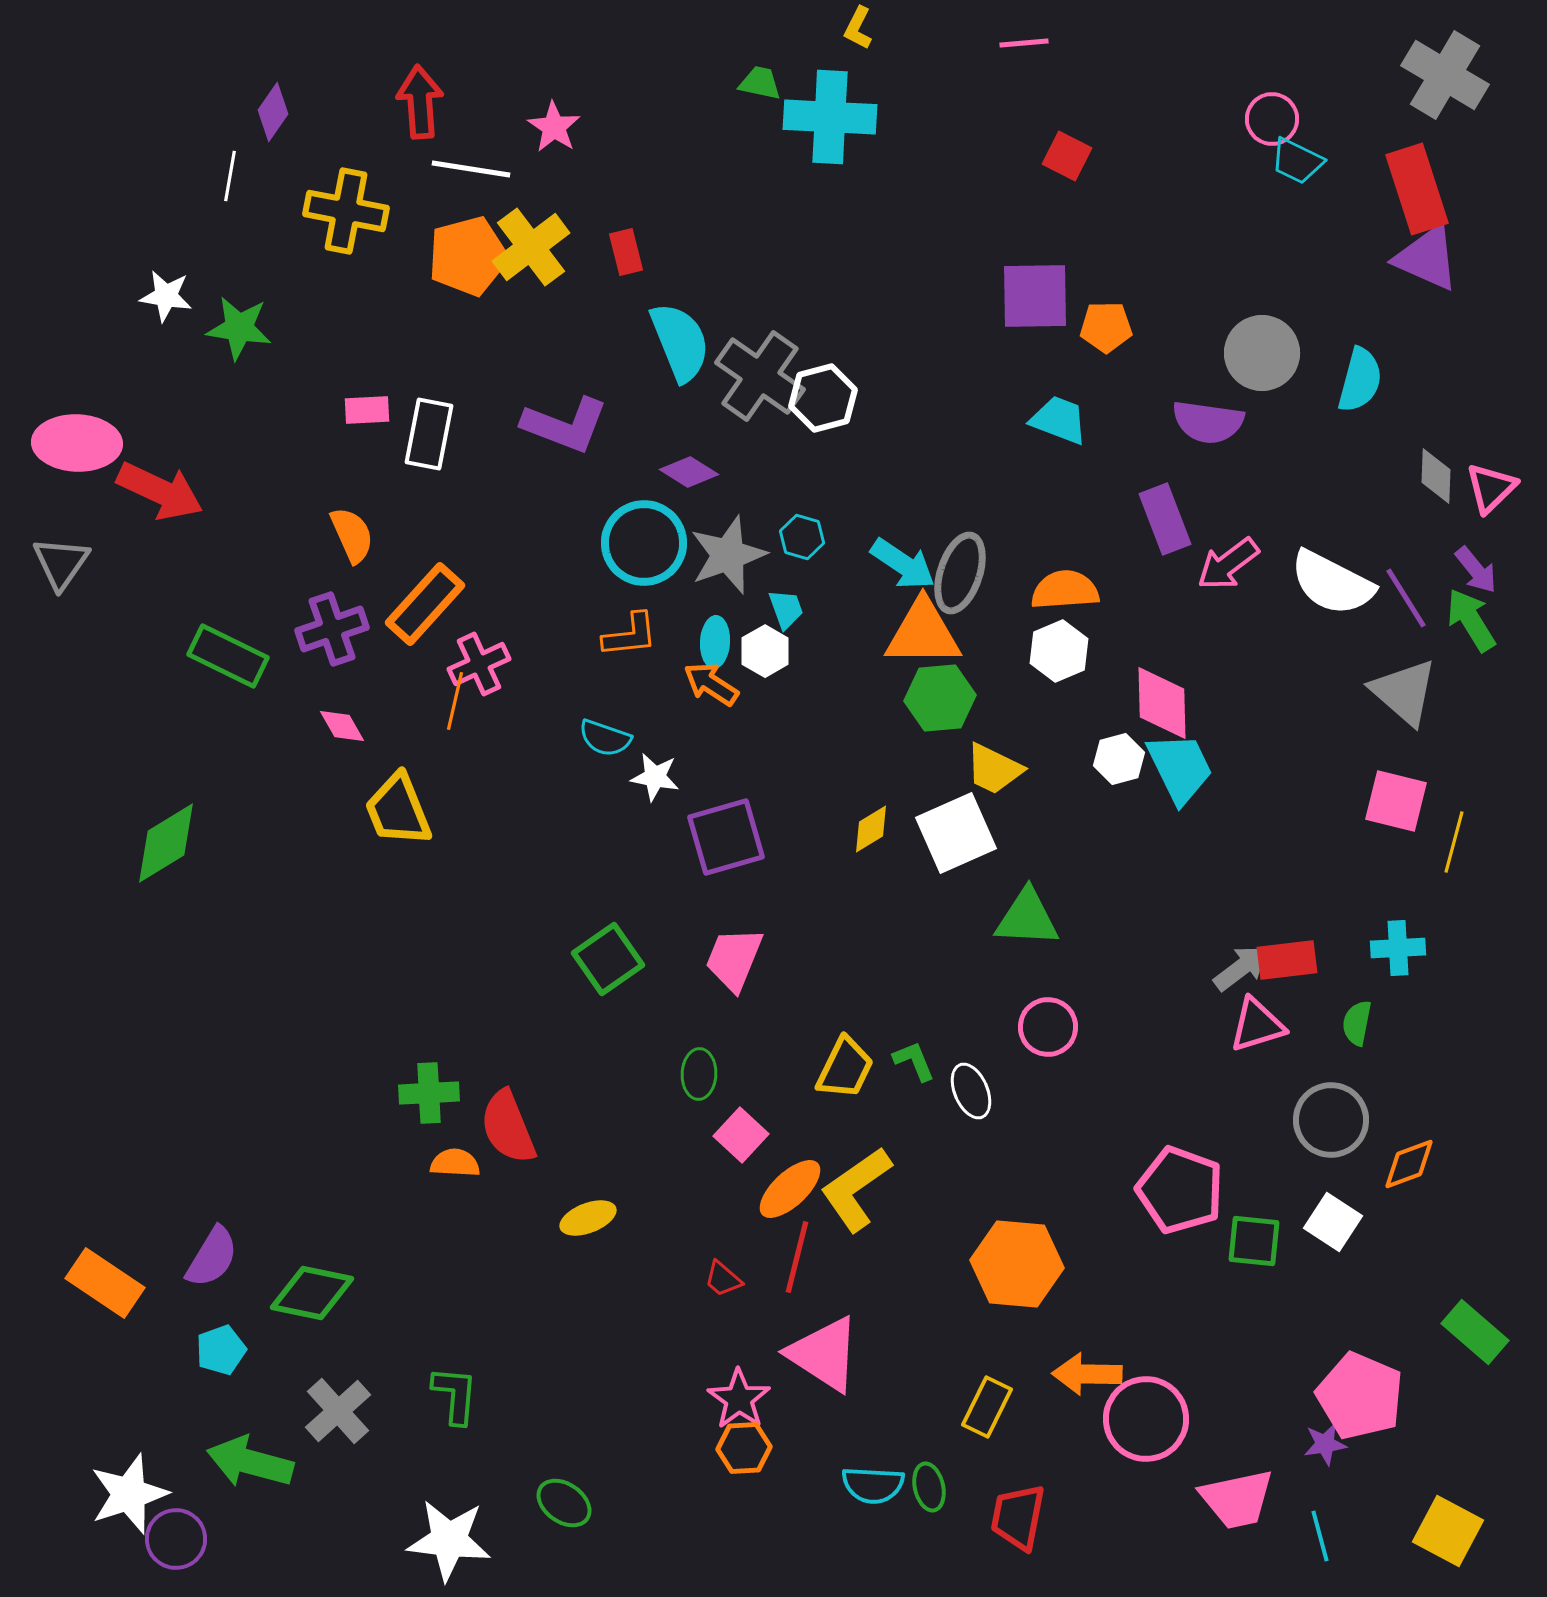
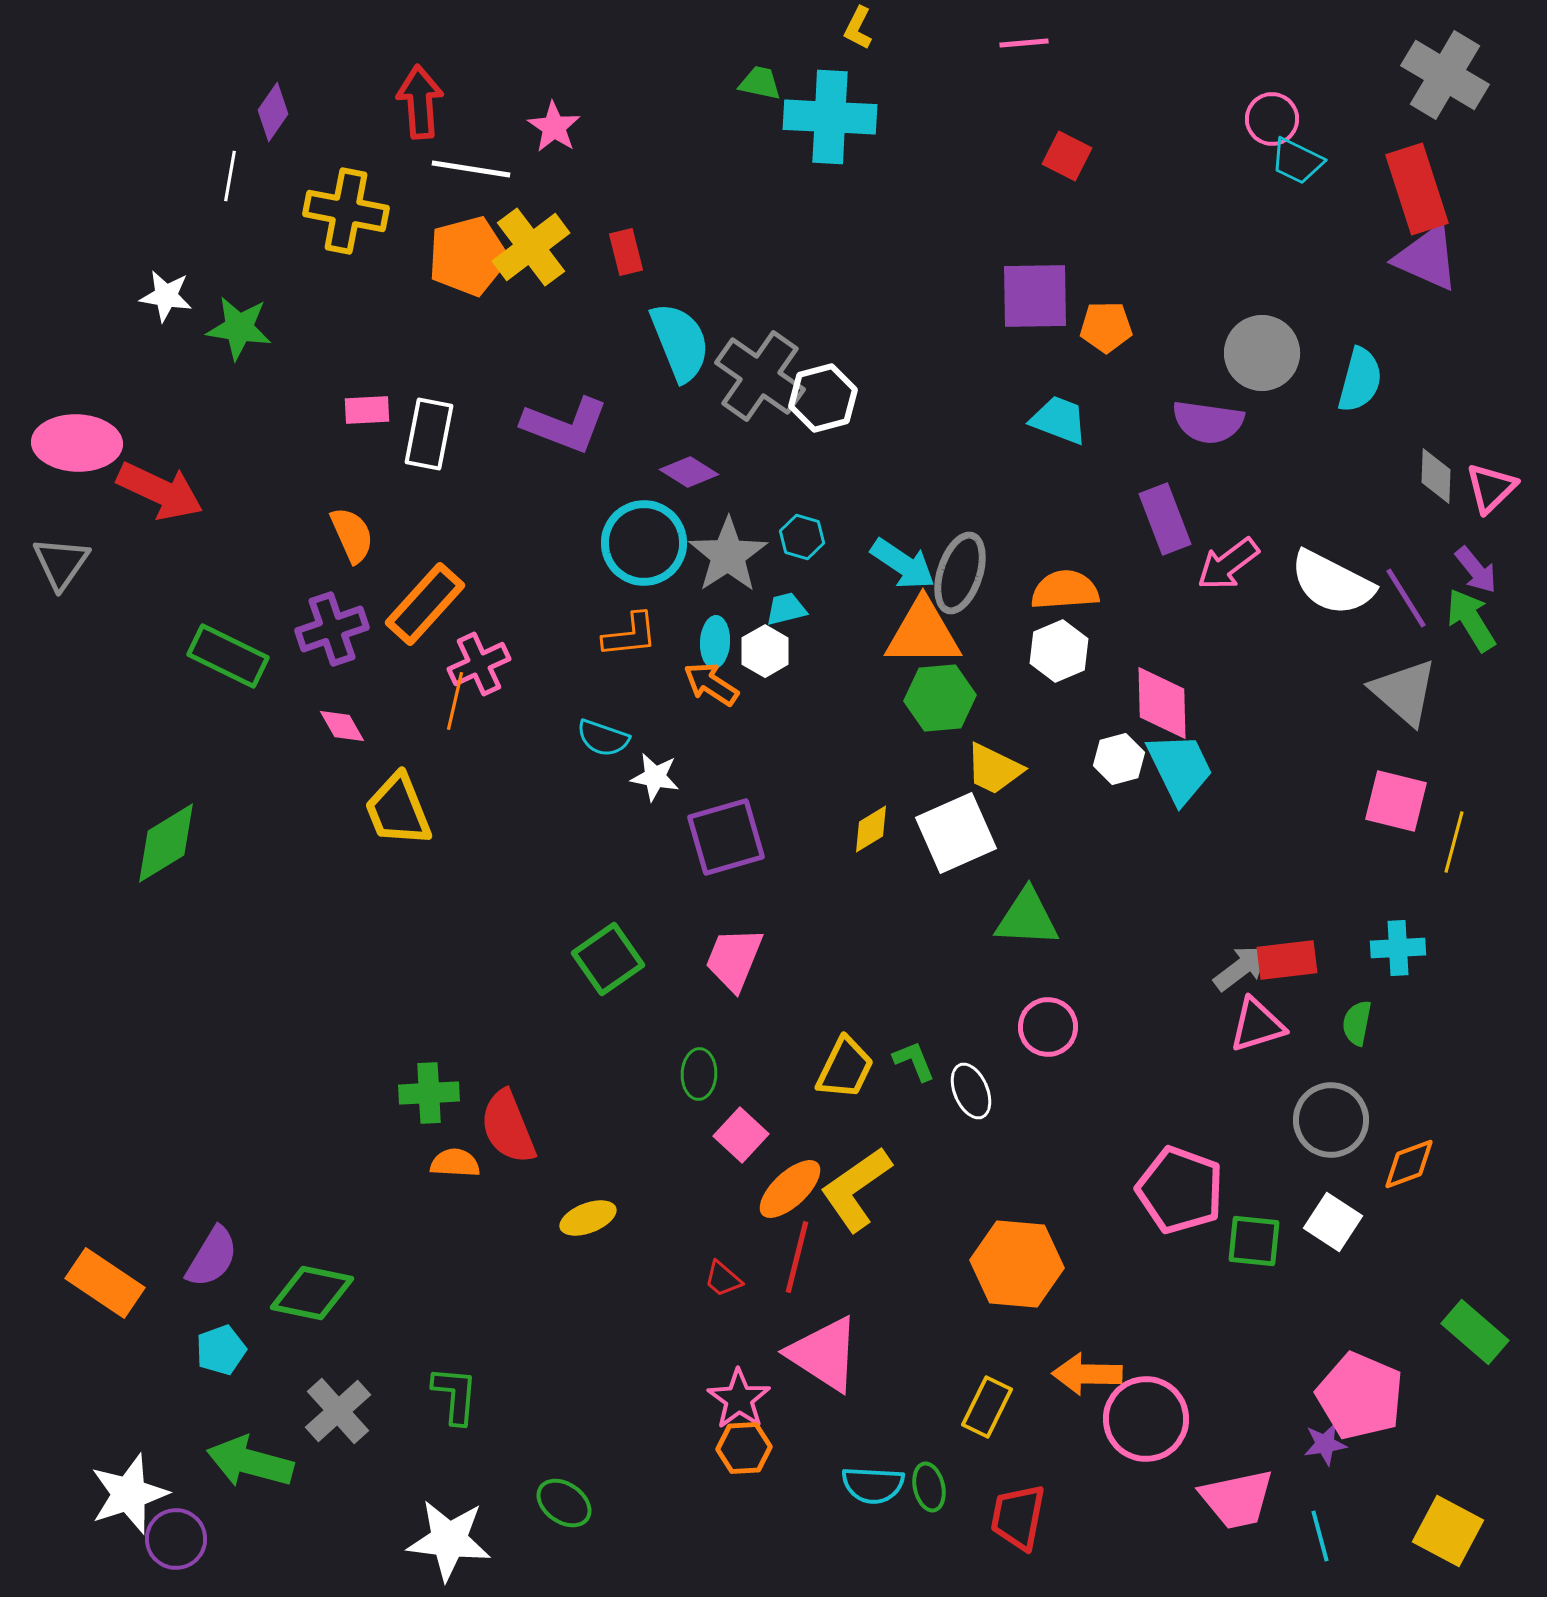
gray star at (728, 555): rotated 14 degrees counterclockwise
cyan trapezoid at (786, 609): rotated 84 degrees counterclockwise
cyan semicircle at (605, 738): moved 2 px left
